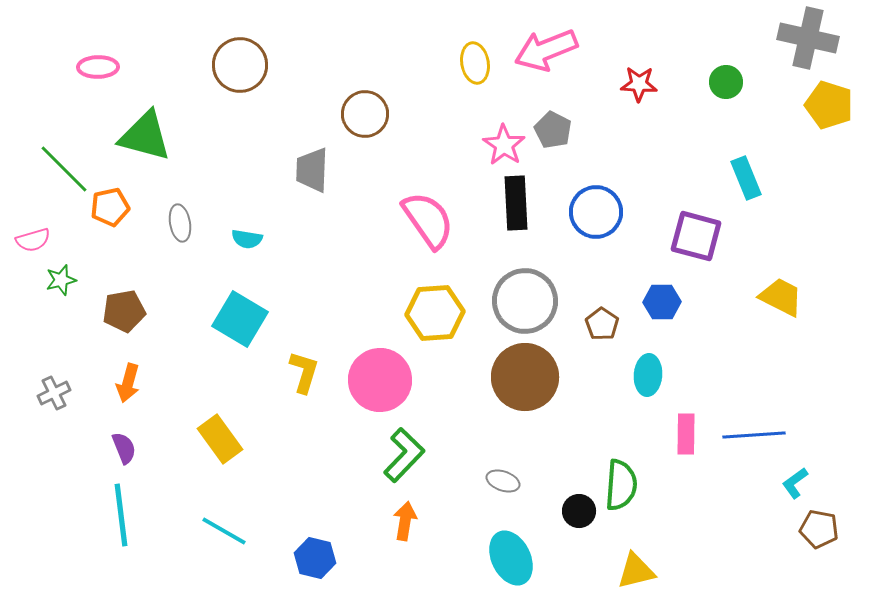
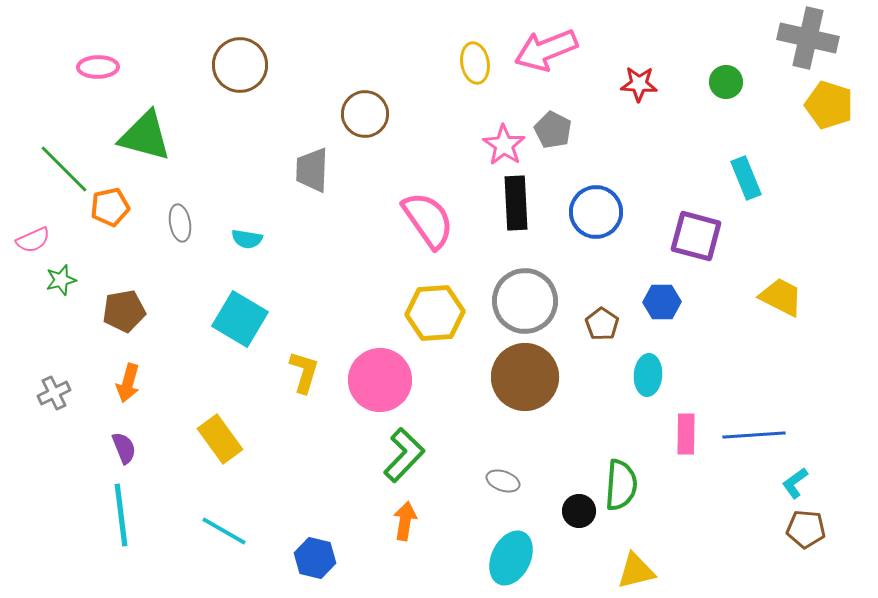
pink semicircle at (33, 240): rotated 8 degrees counterclockwise
brown pentagon at (819, 529): moved 13 px left; rotated 6 degrees counterclockwise
cyan ellipse at (511, 558): rotated 52 degrees clockwise
